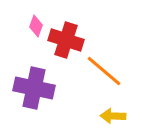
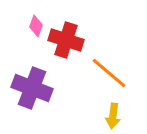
orange line: moved 5 px right, 2 px down
purple cross: moved 2 px left; rotated 9 degrees clockwise
yellow arrow: rotated 85 degrees counterclockwise
